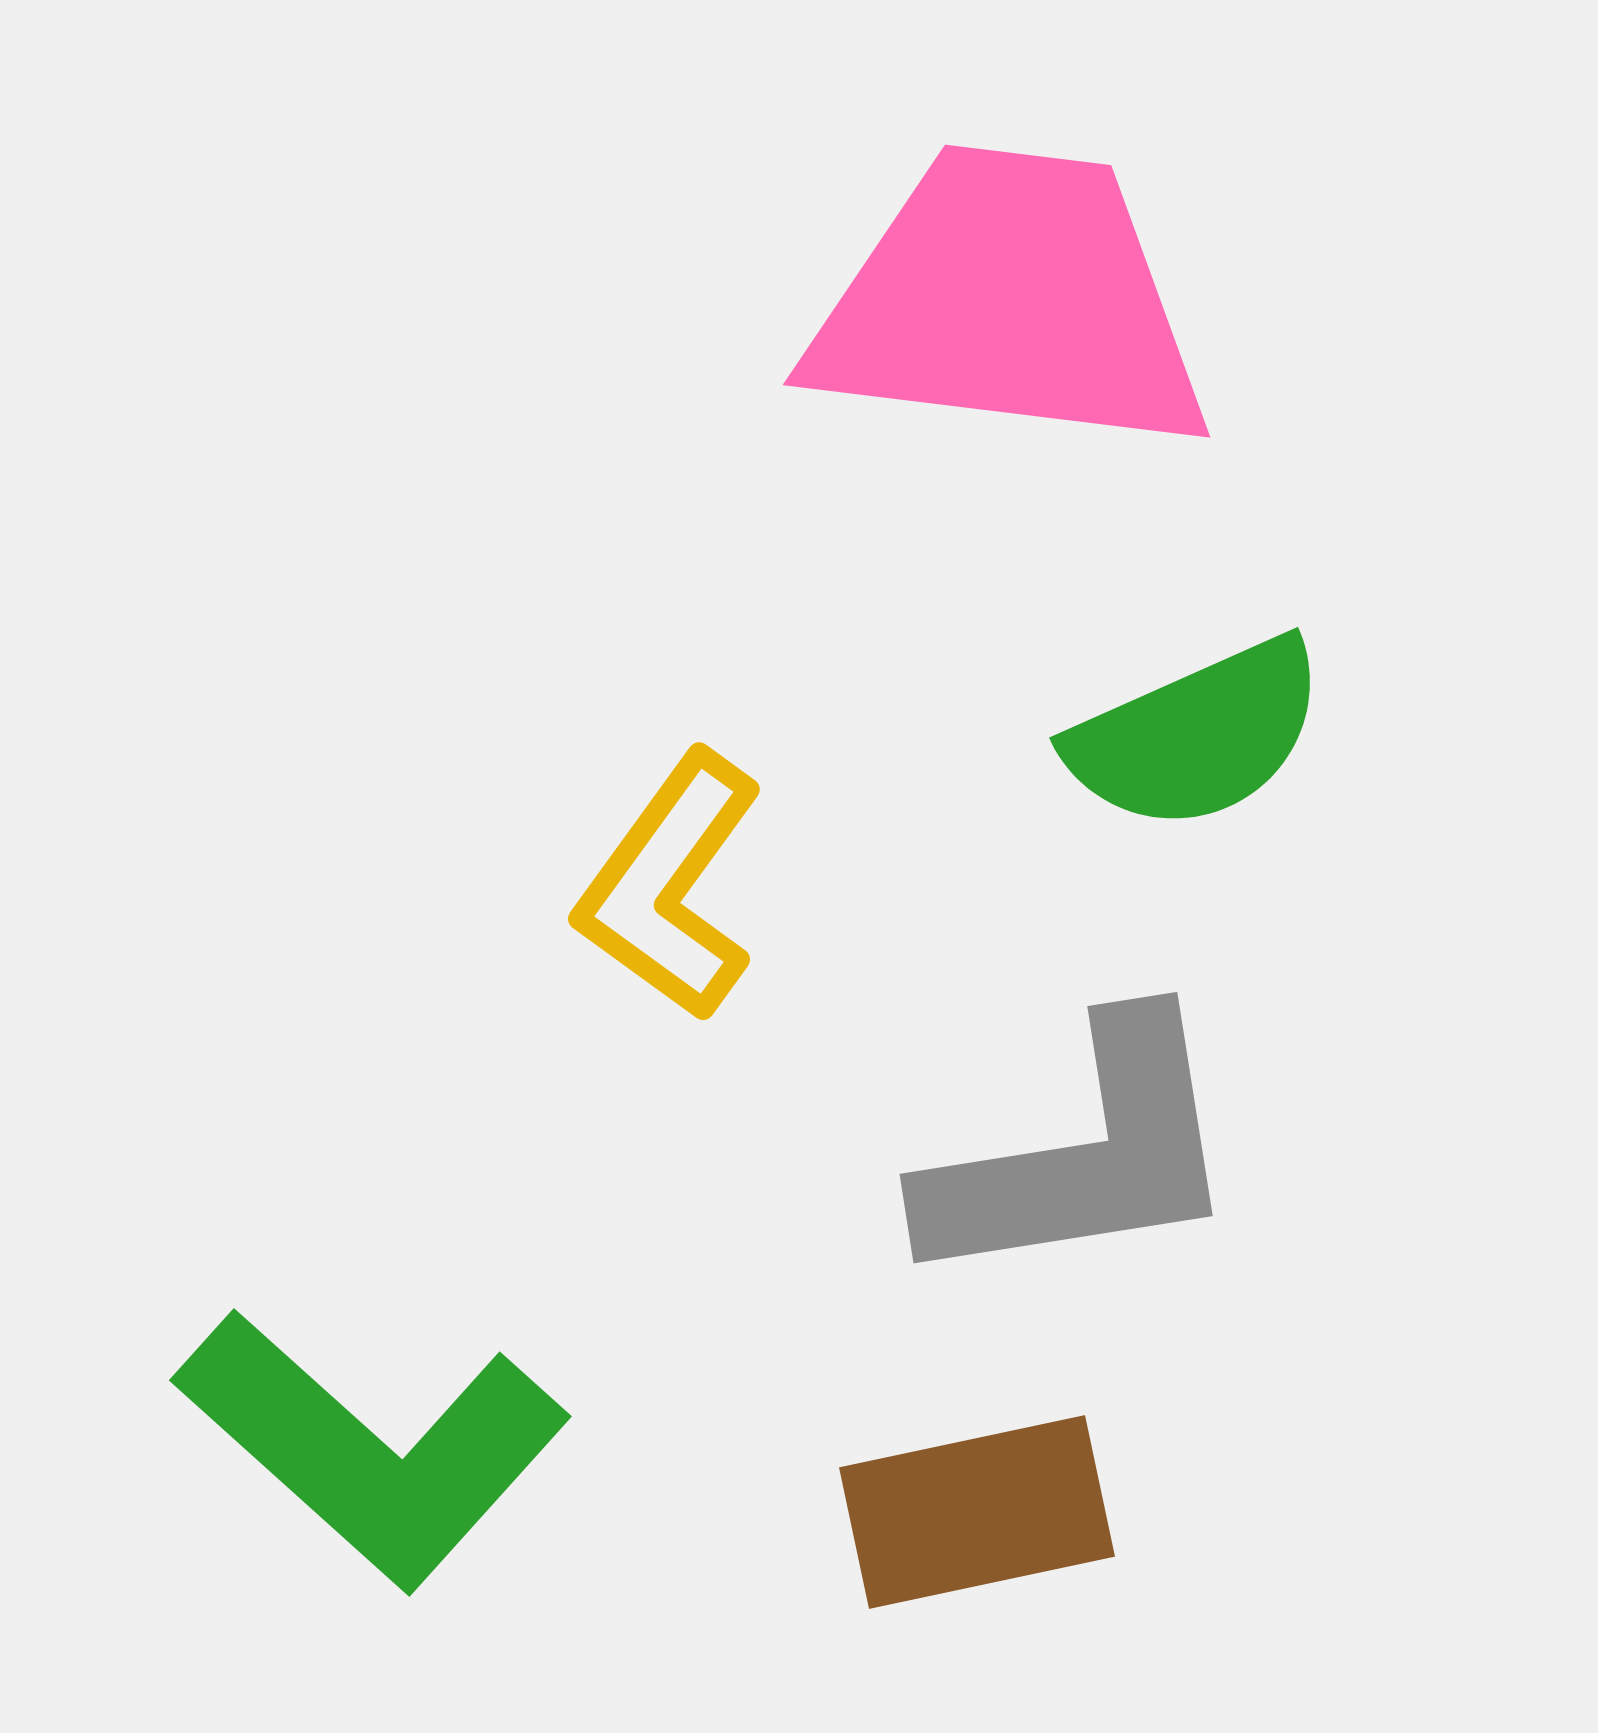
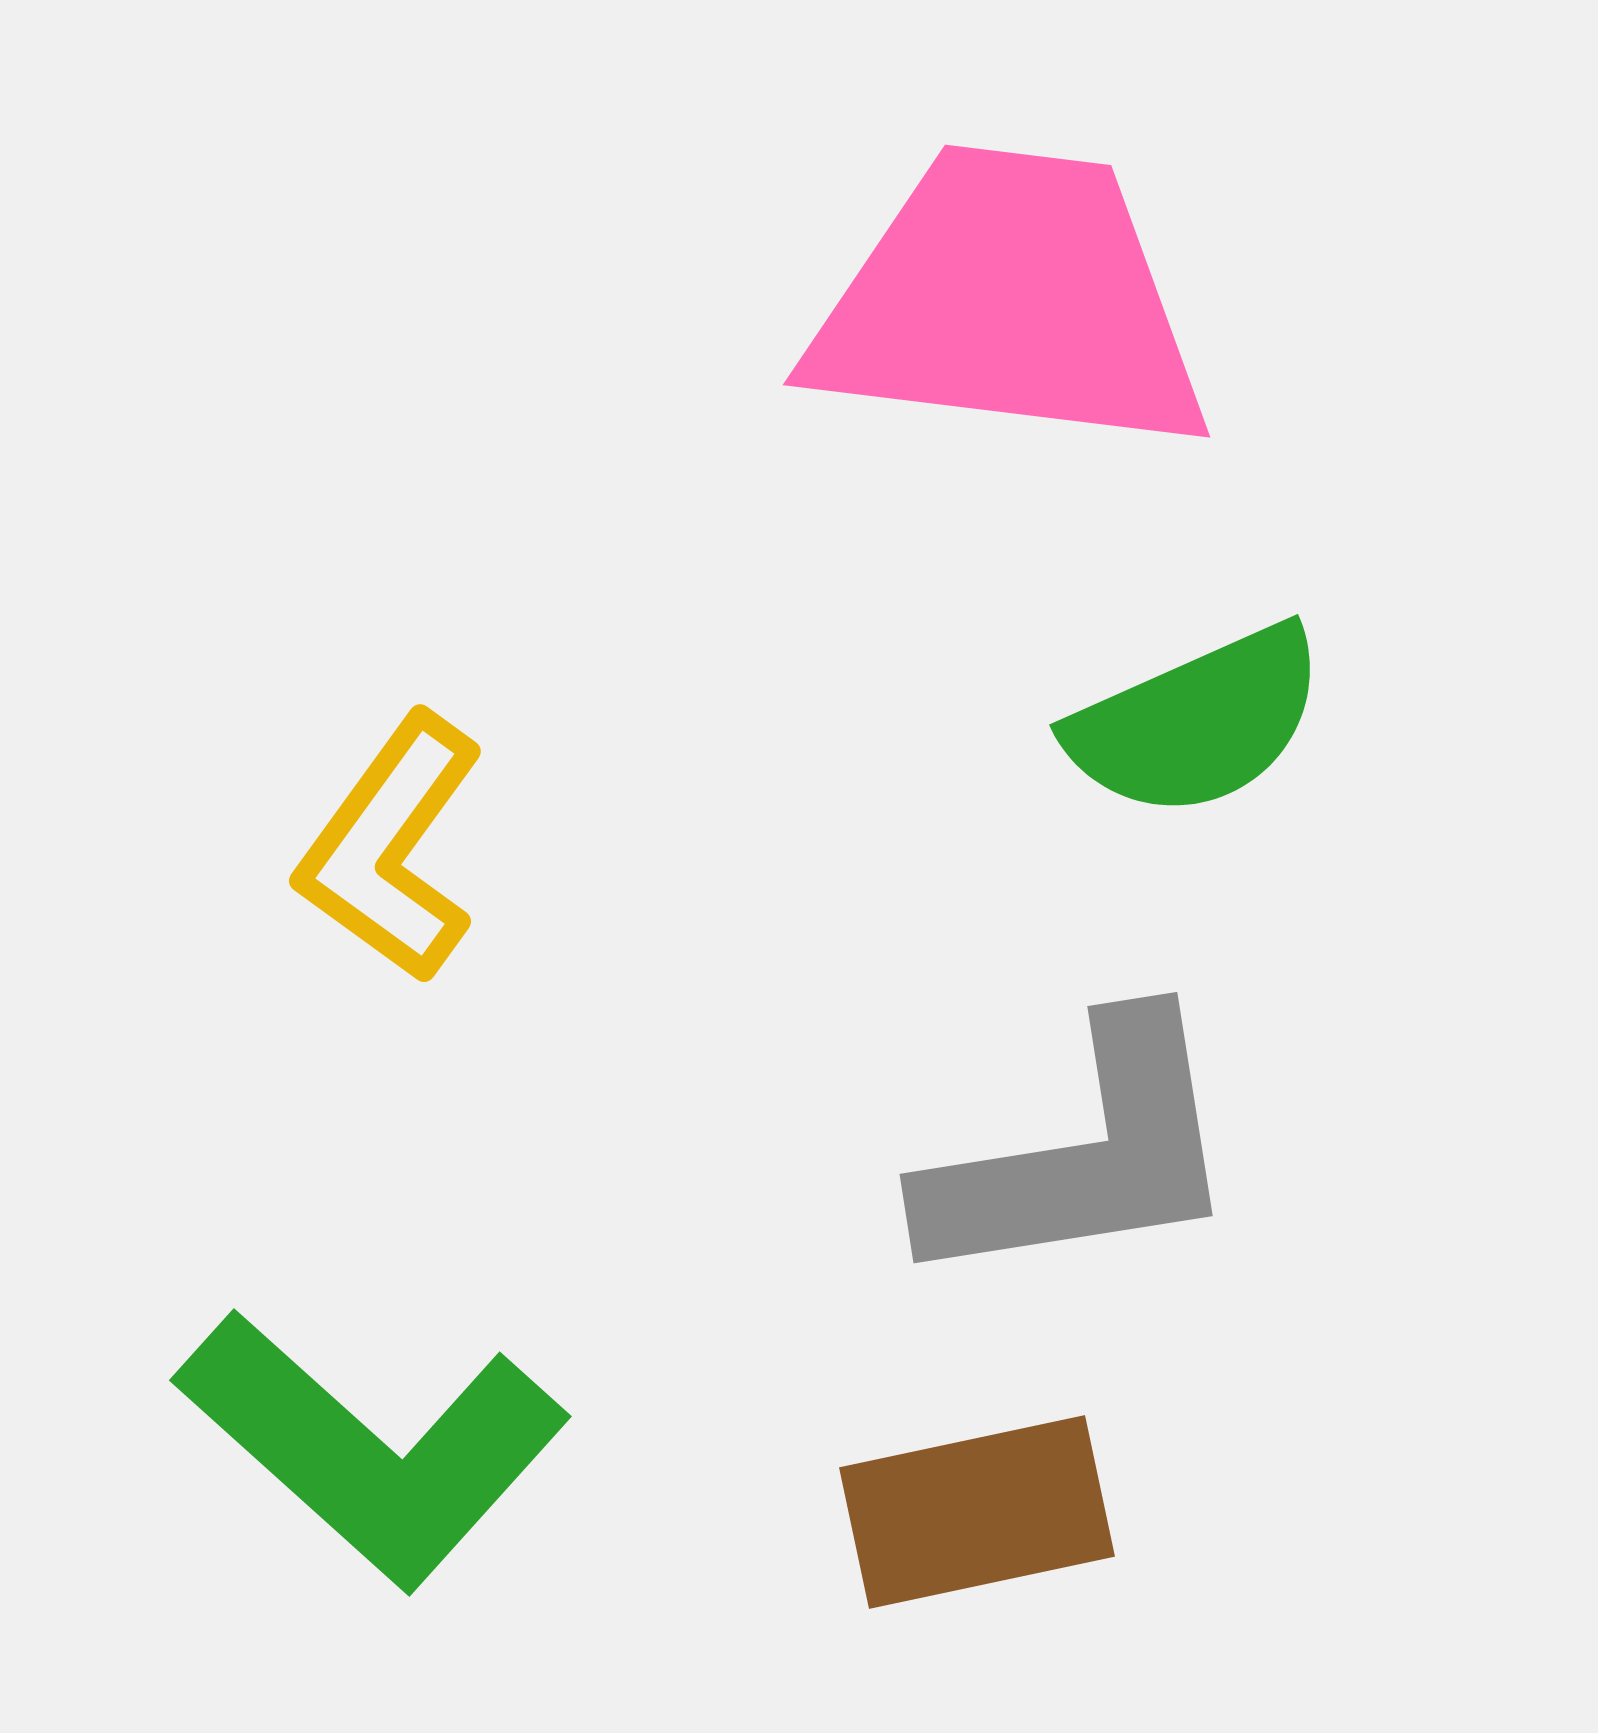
green semicircle: moved 13 px up
yellow L-shape: moved 279 px left, 38 px up
